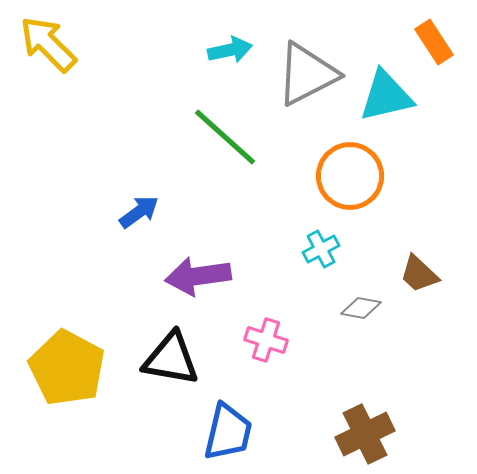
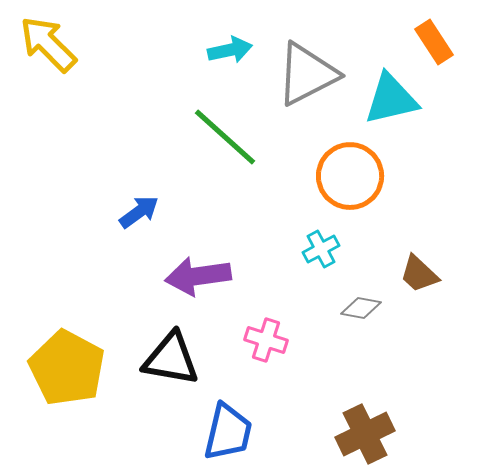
cyan triangle: moved 5 px right, 3 px down
